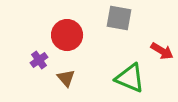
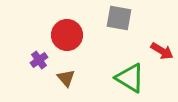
green triangle: rotated 8 degrees clockwise
